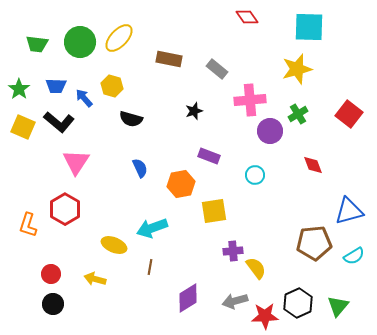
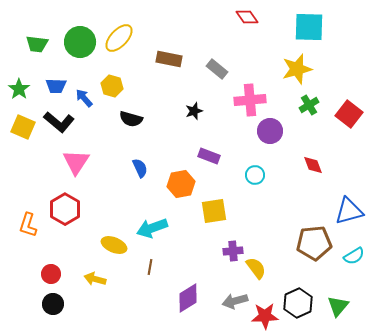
green cross at (298, 114): moved 11 px right, 9 px up
